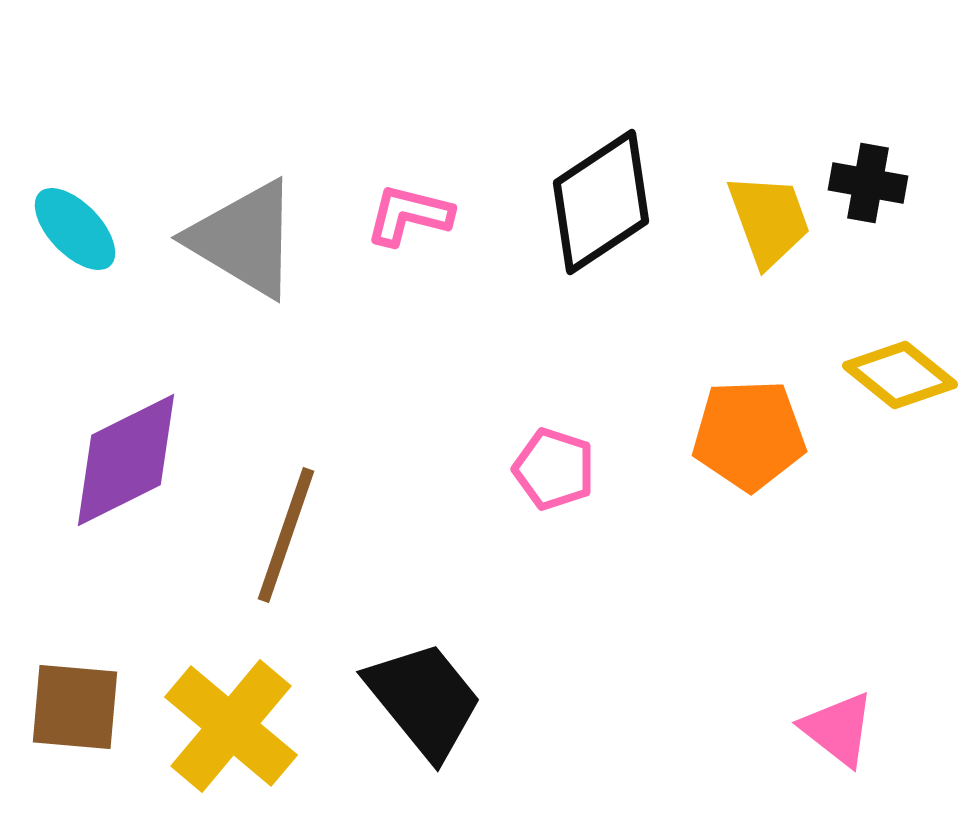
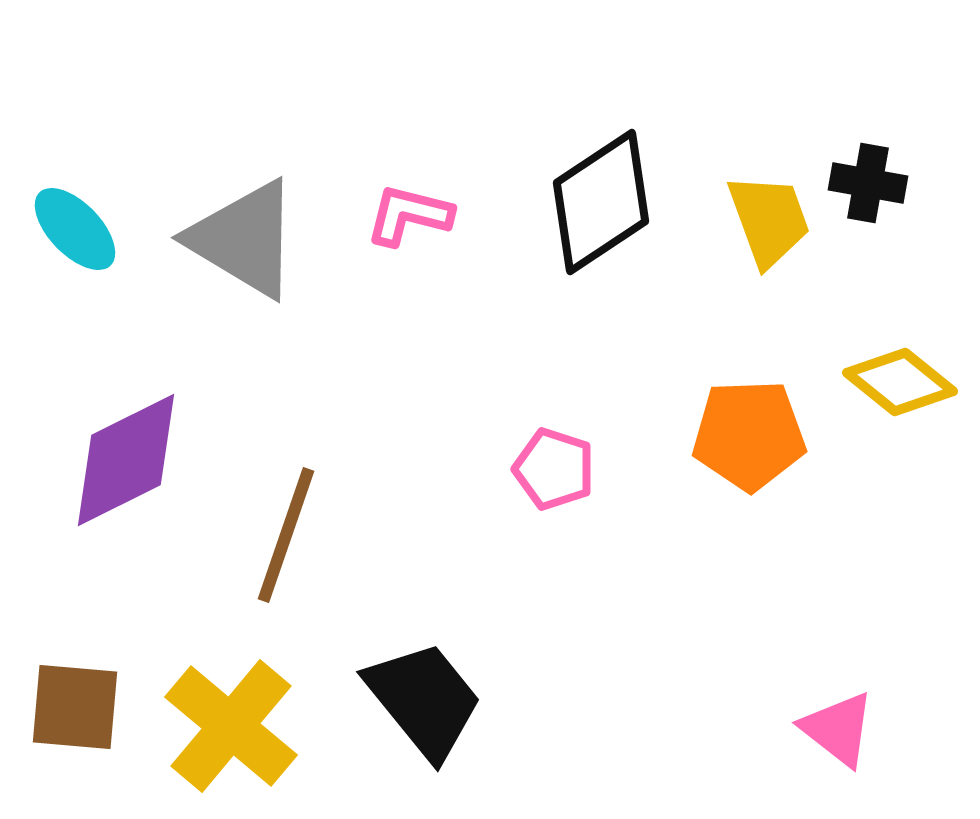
yellow diamond: moved 7 px down
